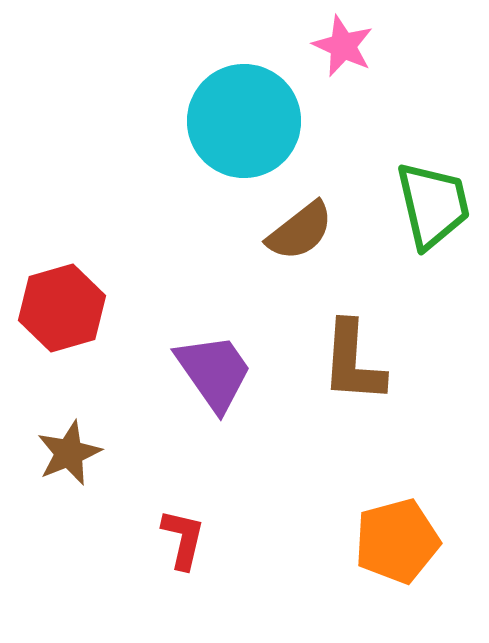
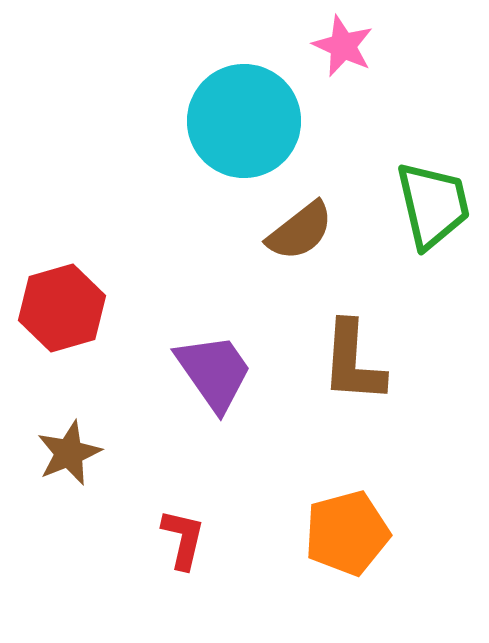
orange pentagon: moved 50 px left, 8 px up
